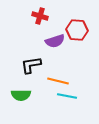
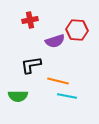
red cross: moved 10 px left, 4 px down; rotated 28 degrees counterclockwise
green semicircle: moved 3 px left, 1 px down
